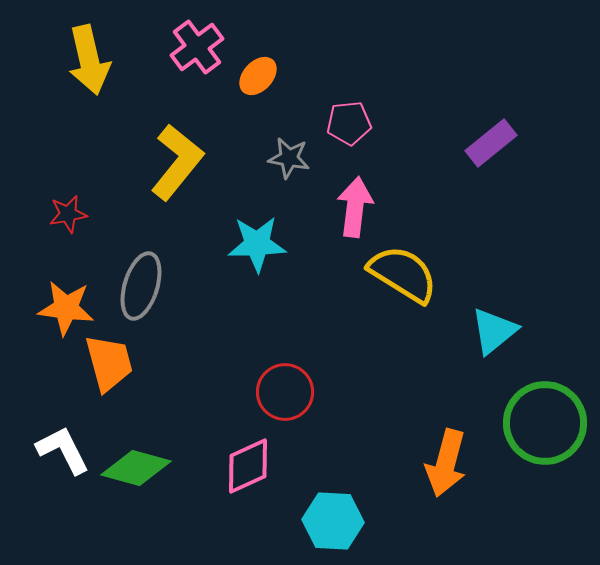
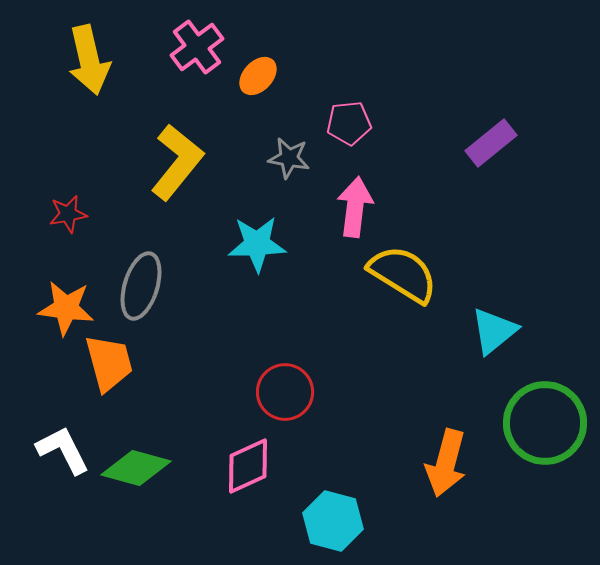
cyan hexagon: rotated 12 degrees clockwise
